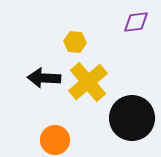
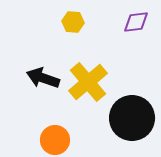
yellow hexagon: moved 2 px left, 20 px up
black arrow: moved 1 px left; rotated 16 degrees clockwise
